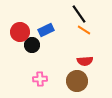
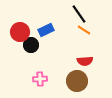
black circle: moved 1 px left
